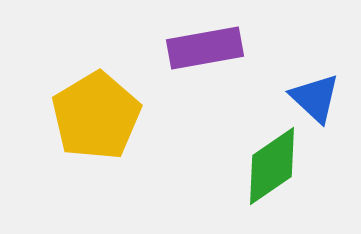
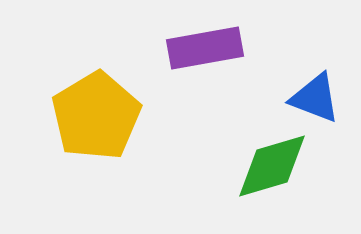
blue triangle: rotated 22 degrees counterclockwise
green diamond: rotated 18 degrees clockwise
